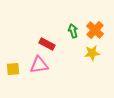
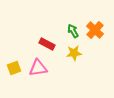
green arrow: rotated 16 degrees counterclockwise
yellow star: moved 18 px left
pink triangle: moved 1 px left, 3 px down
yellow square: moved 1 px right, 1 px up; rotated 16 degrees counterclockwise
